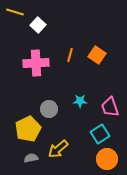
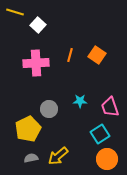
yellow arrow: moved 7 px down
